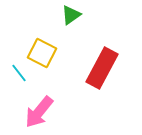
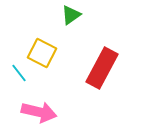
pink arrow: rotated 116 degrees counterclockwise
